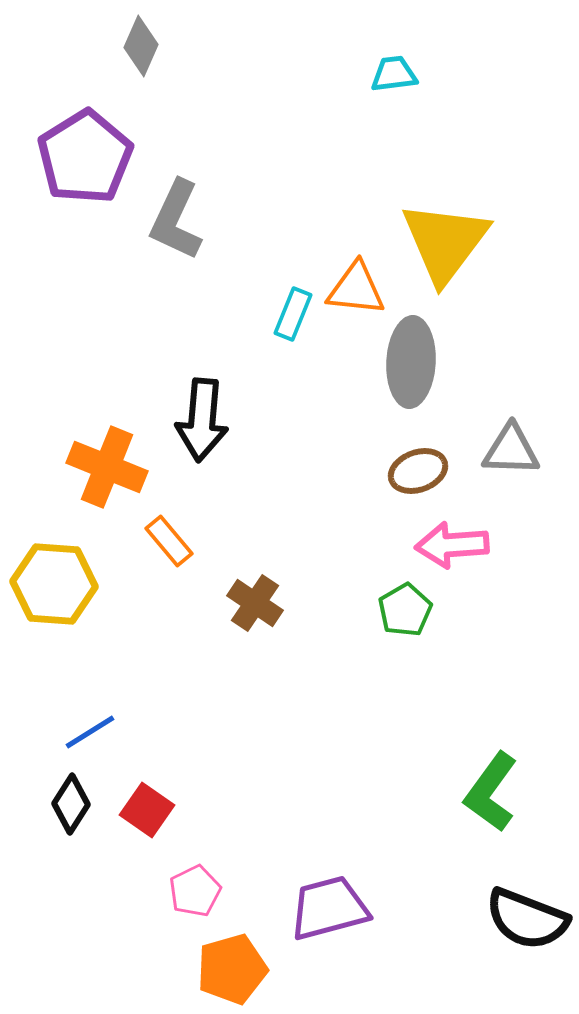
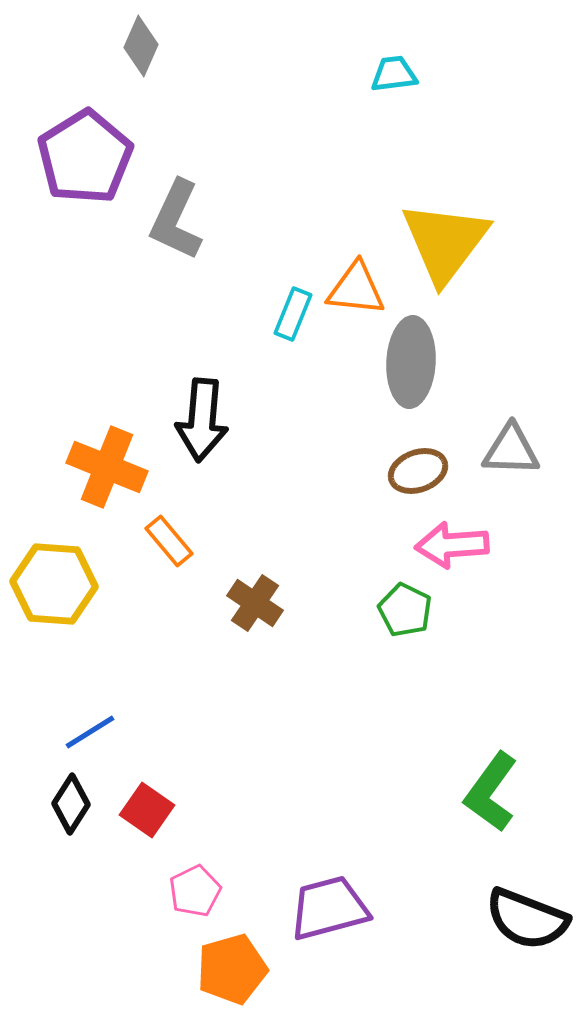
green pentagon: rotated 16 degrees counterclockwise
